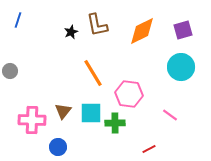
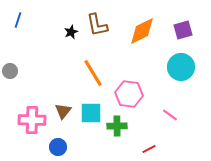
green cross: moved 2 px right, 3 px down
